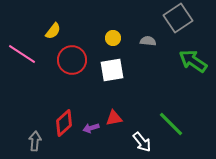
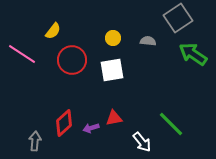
green arrow: moved 7 px up
